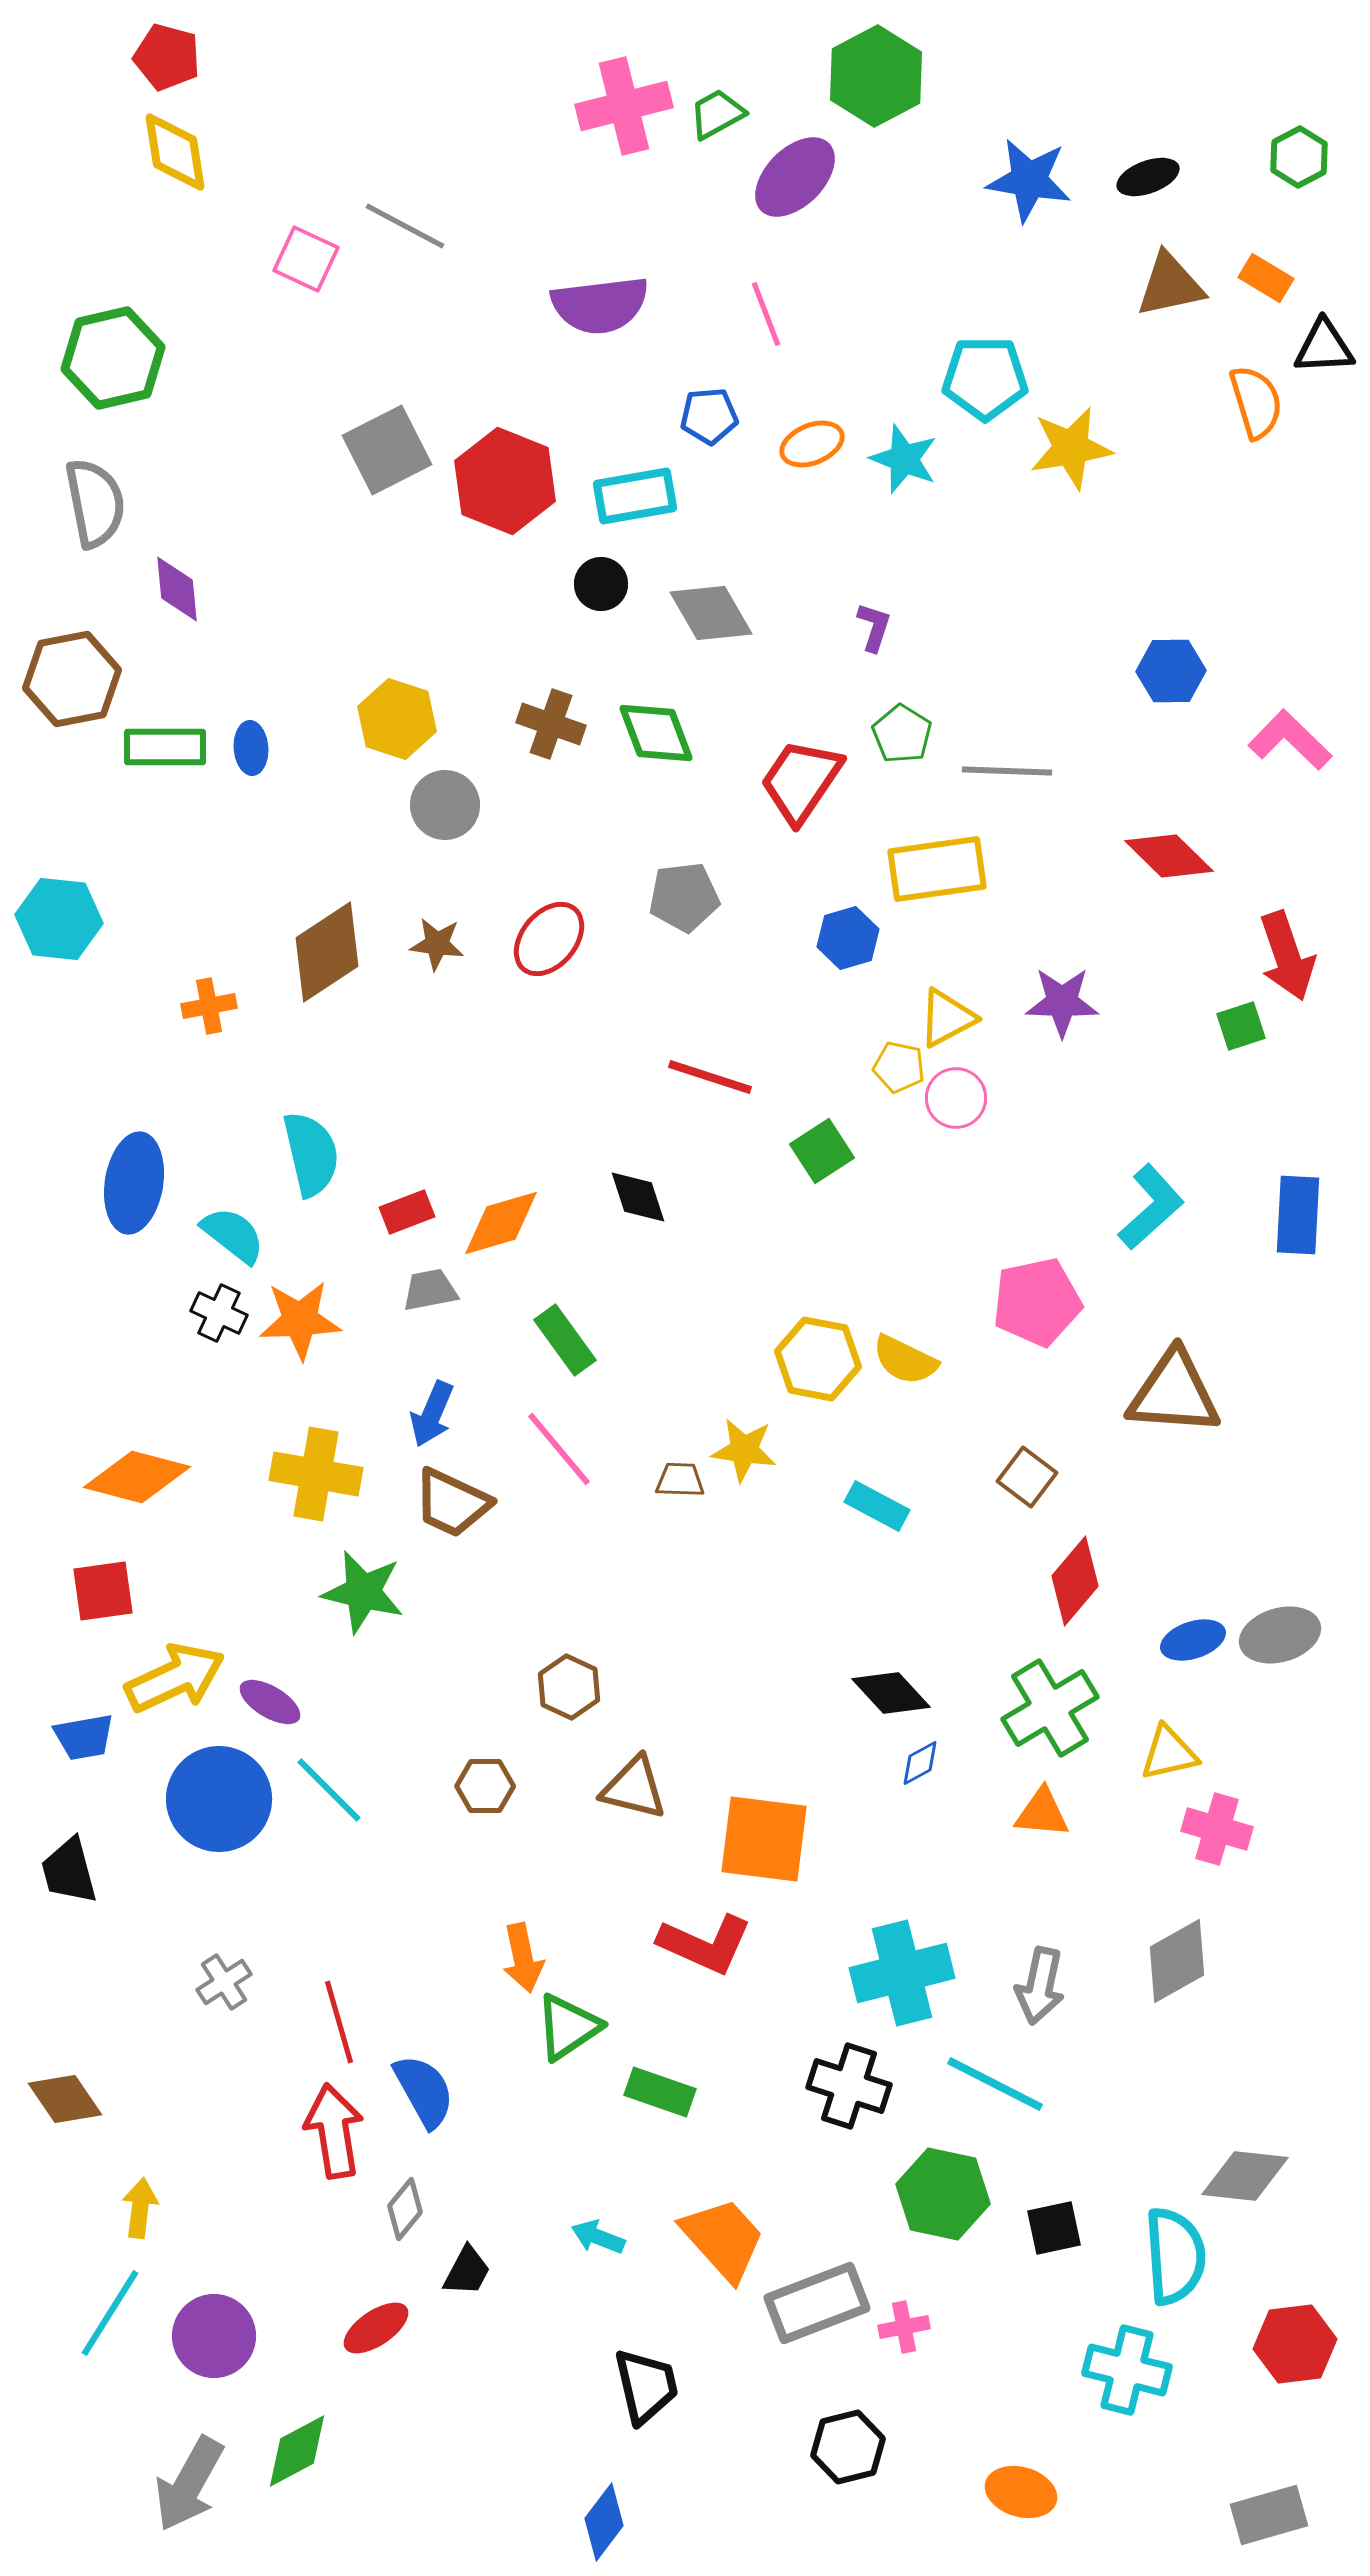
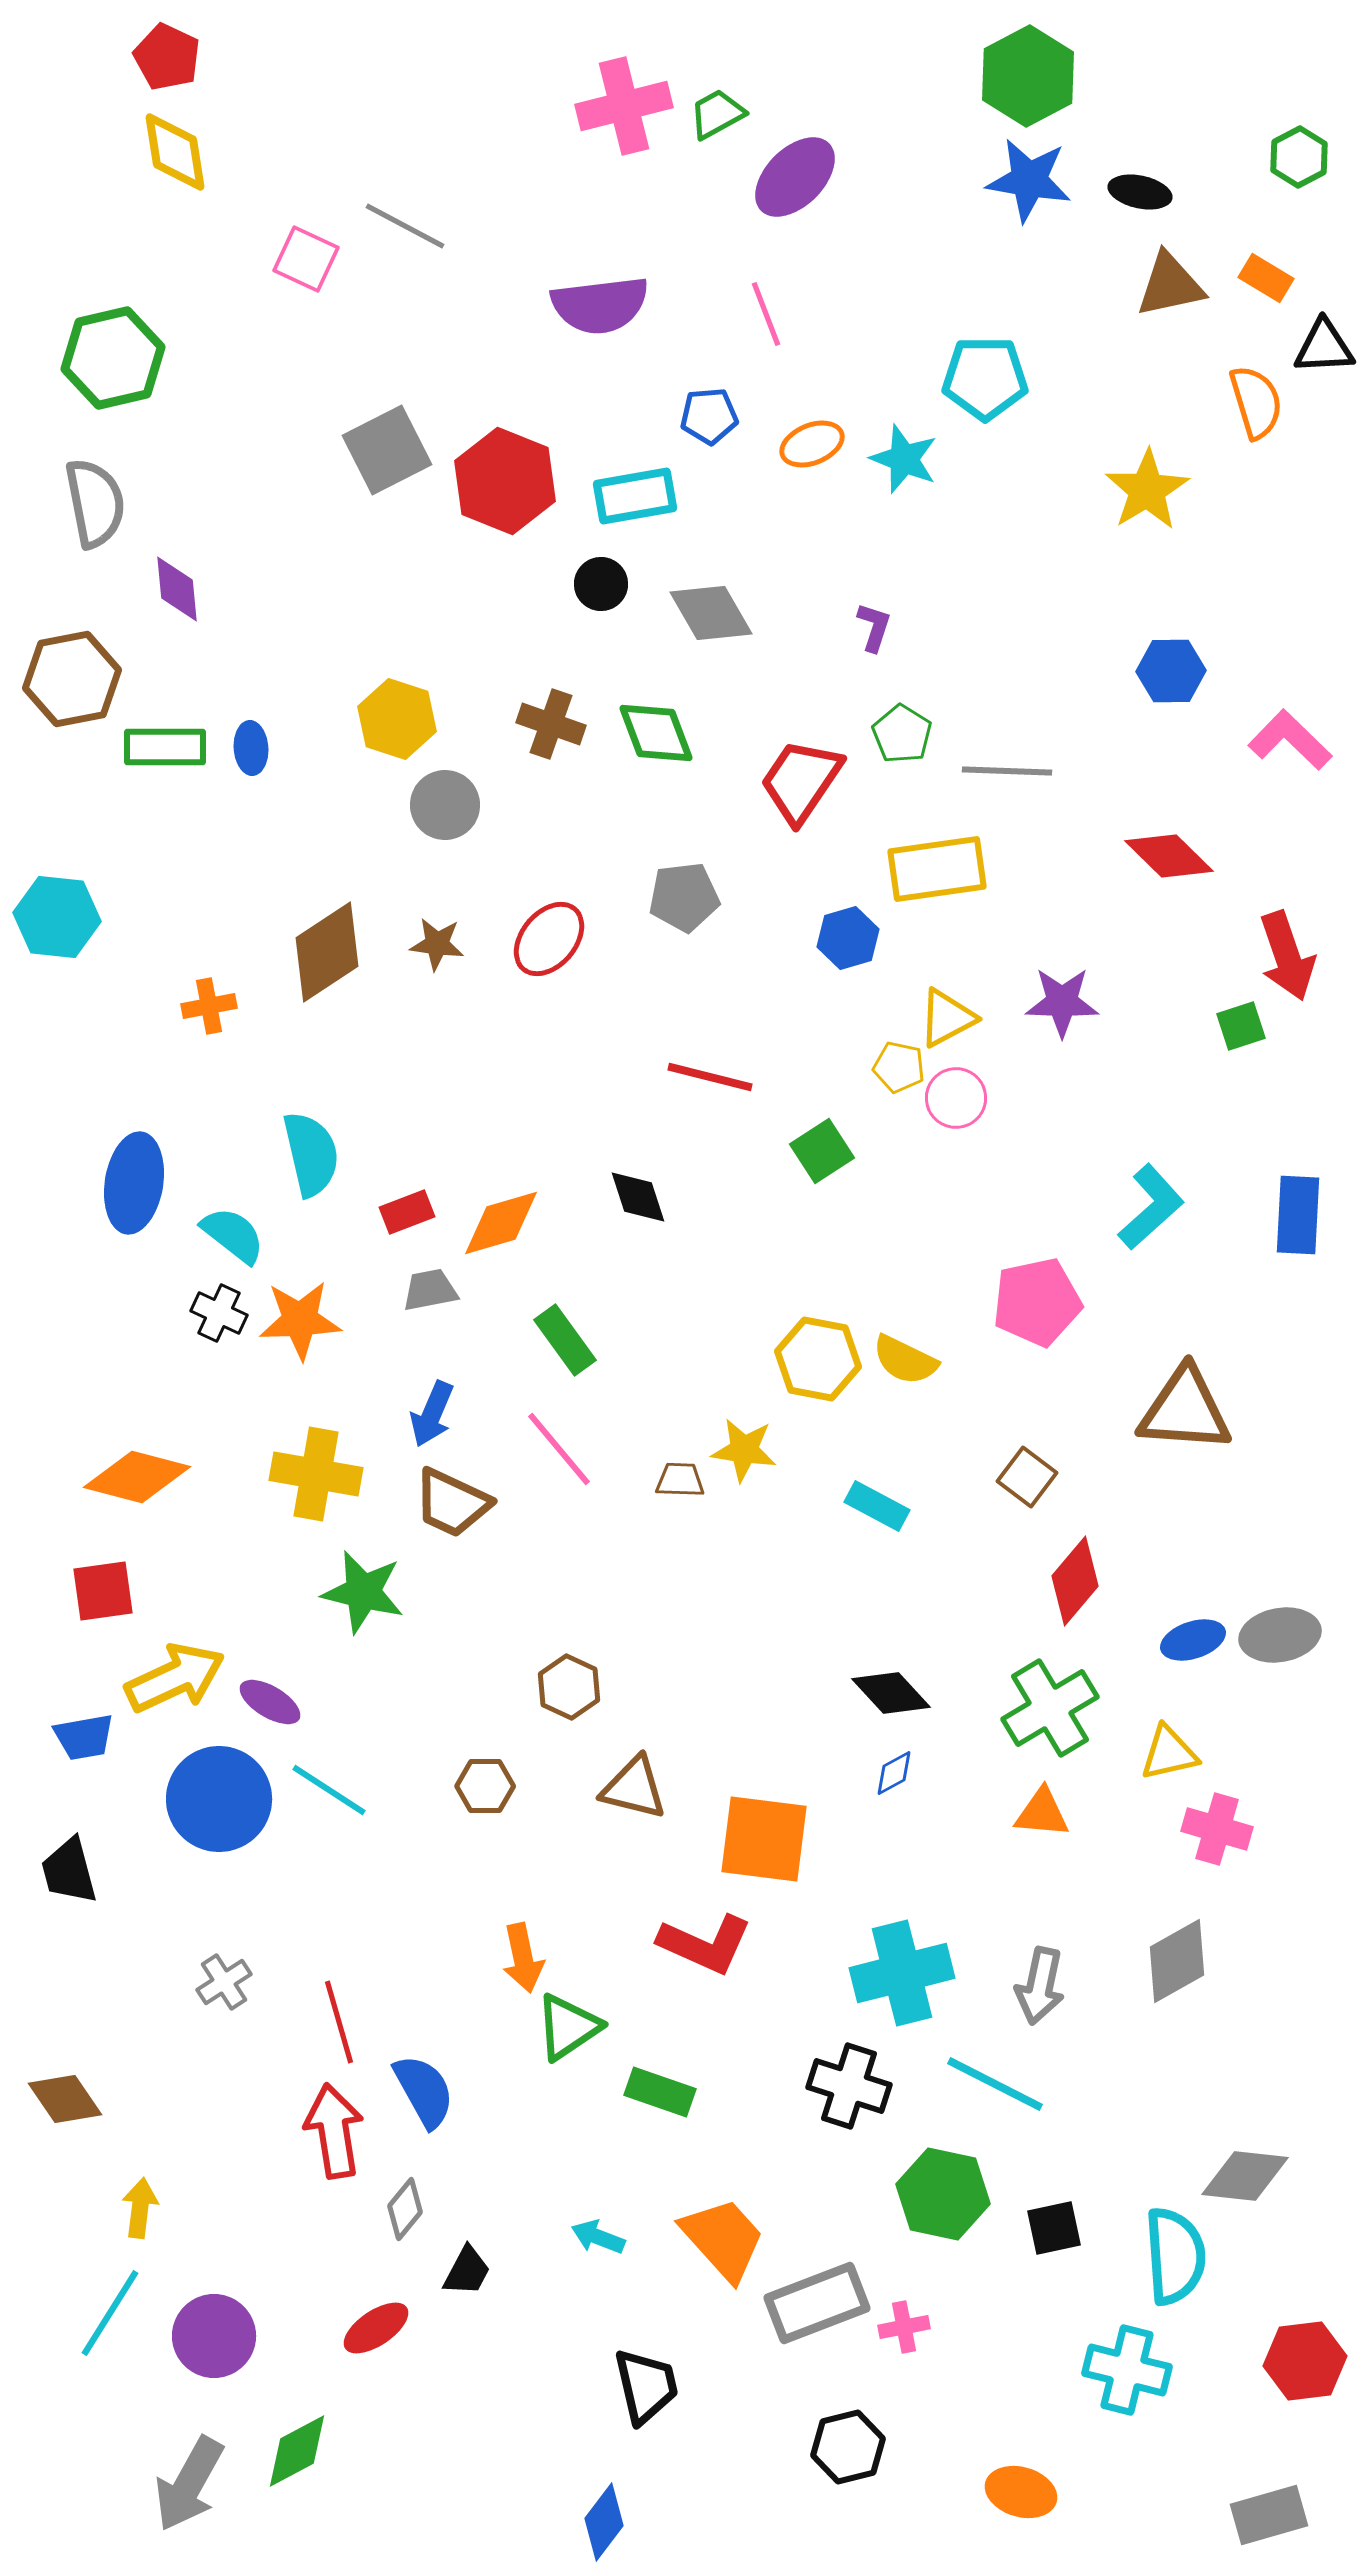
red pentagon at (167, 57): rotated 10 degrees clockwise
green hexagon at (876, 76): moved 152 px right
black ellipse at (1148, 177): moved 8 px left, 15 px down; rotated 32 degrees clockwise
yellow star at (1071, 448): moved 76 px right, 42 px down; rotated 22 degrees counterclockwise
cyan hexagon at (59, 919): moved 2 px left, 2 px up
red line at (710, 1077): rotated 4 degrees counterclockwise
brown triangle at (1174, 1393): moved 11 px right, 17 px down
gray ellipse at (1280, 1635): rotated 6 degrees clockwise
blue diamond at (920, 1763): moved 26 px left, 10 px down
cyan line at (329, 1790): rotated 12 degrees counterclockwise
red hexagon at (1295, 2344): moved 10 px right, 17 px down
